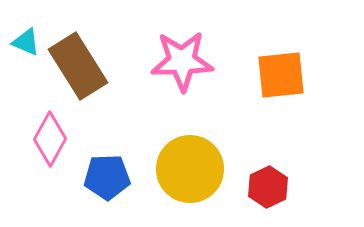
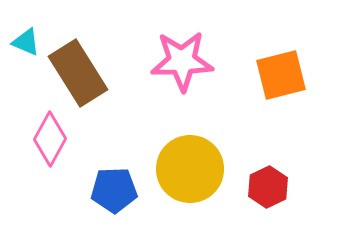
brown rectangle: moved 7 px down
orange square: rotated 8 degrees counterclockwise
blue pentagon: moved 7 px right, 13 px down
